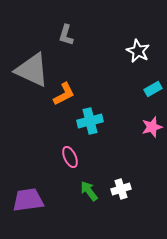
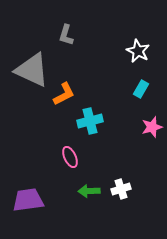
cyan rectangle: moved 12 px left; rotated 30 degrees counterclockwise
green arrow: rotated 55 degrees counterclockwise
